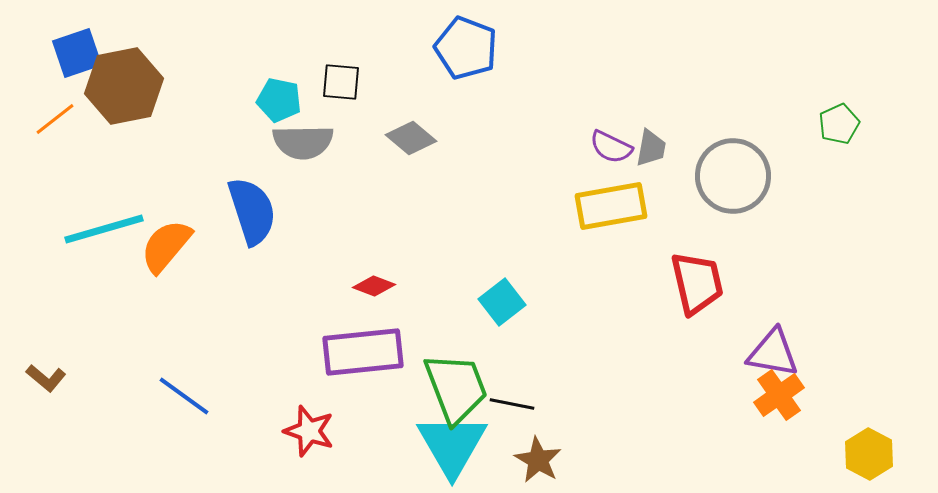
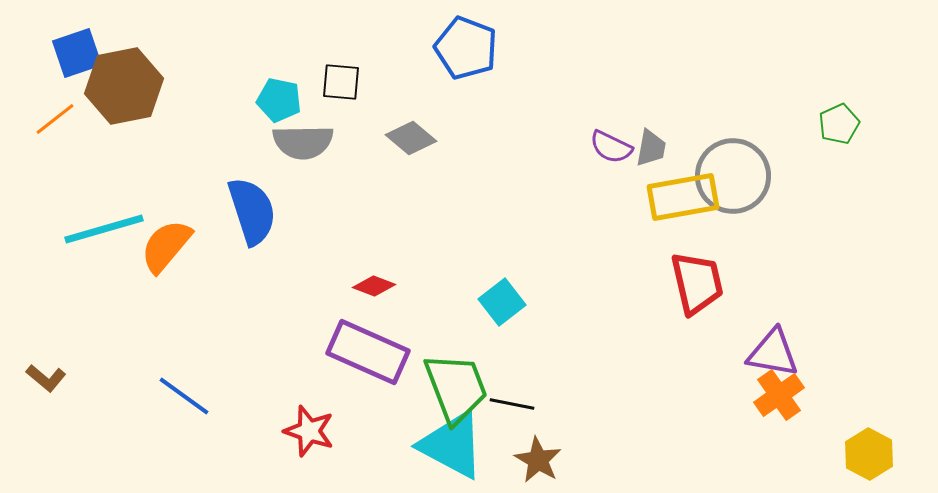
yellow rectangle: moved 72 px right, 9 px up
purple rectangle: moved 5 px right; rotated 30 degrees clockwise
cyan triangle: rotated 32 degrees counterclockwise
